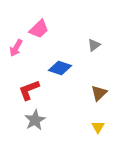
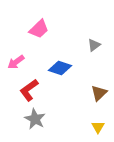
pink arrow: moved 14 px down; rotated 24 degrees clockwise
red L-shape: rotated 15 degrees counterclockwise
gray star: moved 1 px up; rotated 15 degrees counterclockwise
